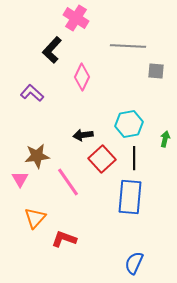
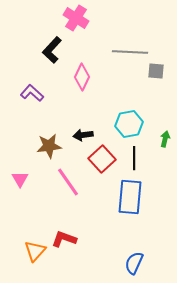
gray line: moved 2 px right, 6 px down
brown star: moved 12 px right, 10 px up
orange triangle: moved 33 px down
